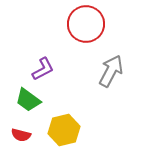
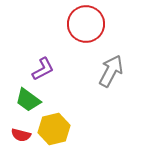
yellow hexagon: moved 10 px left, 1 px up
